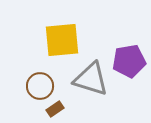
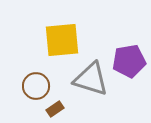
brown circle: moved 4 px left
